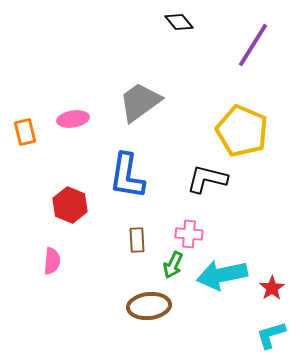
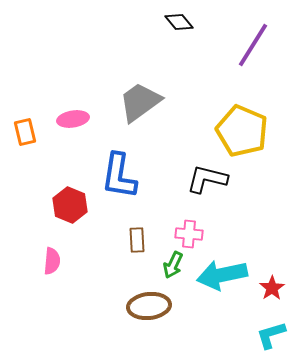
blue L-shape: moved 8 px left
